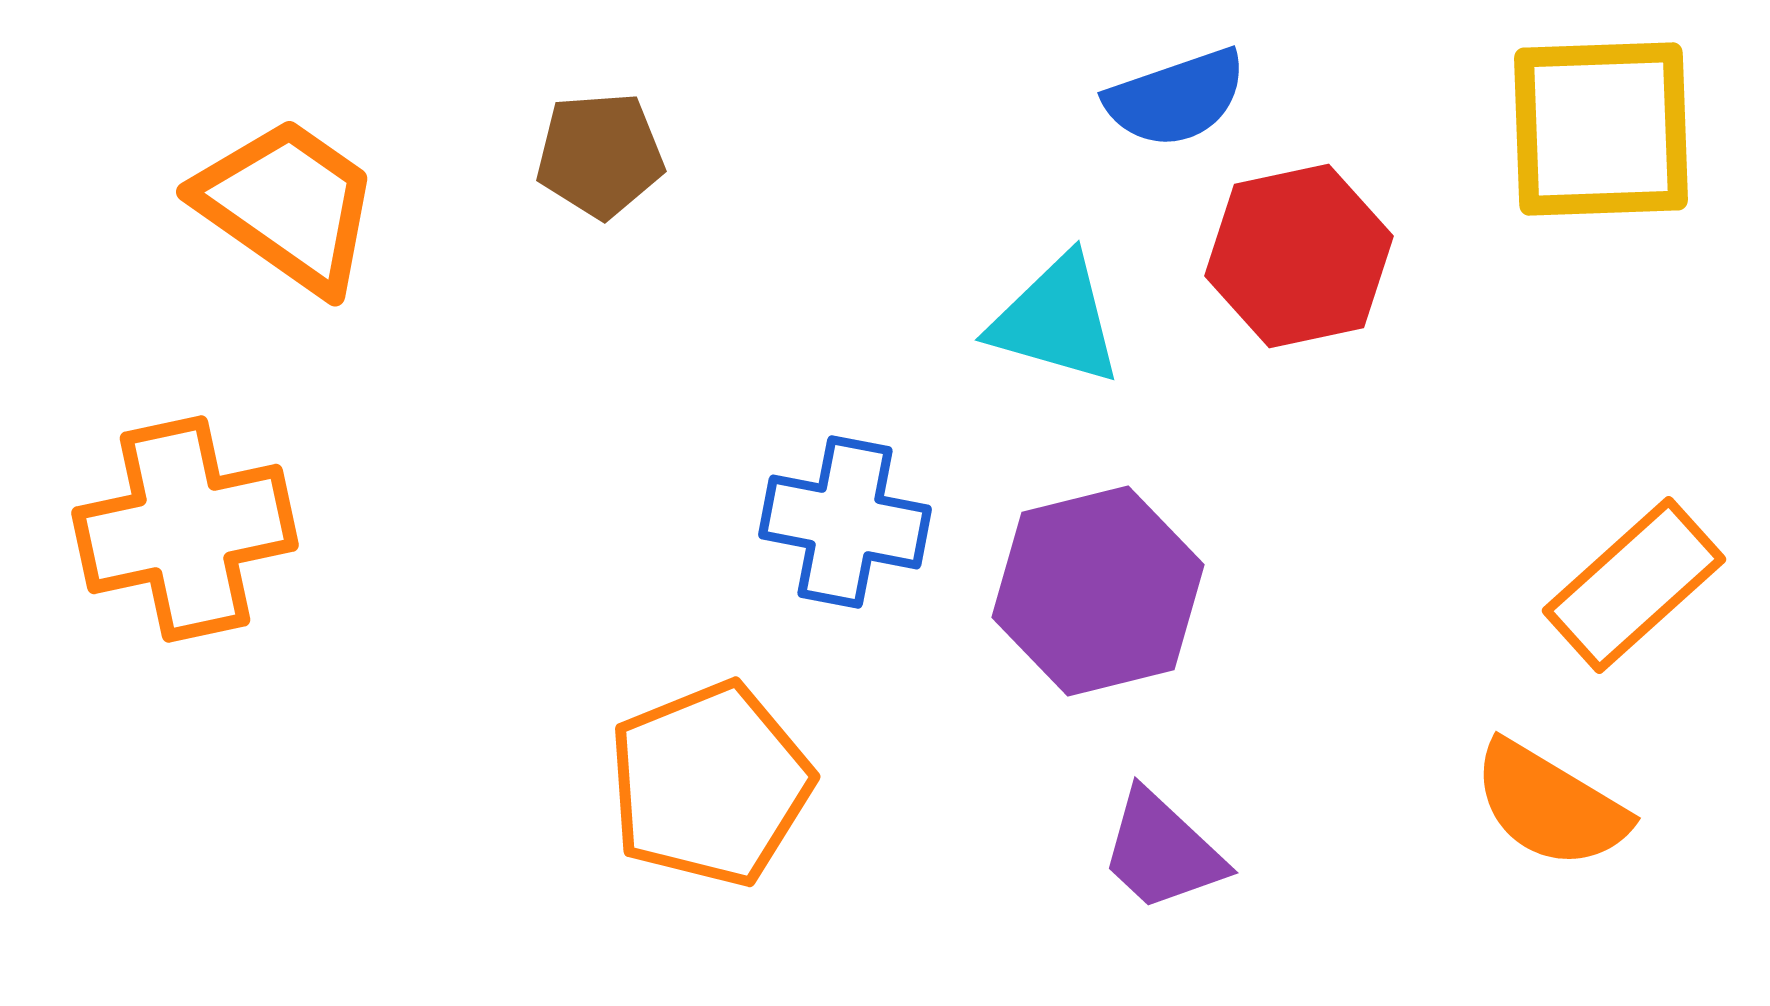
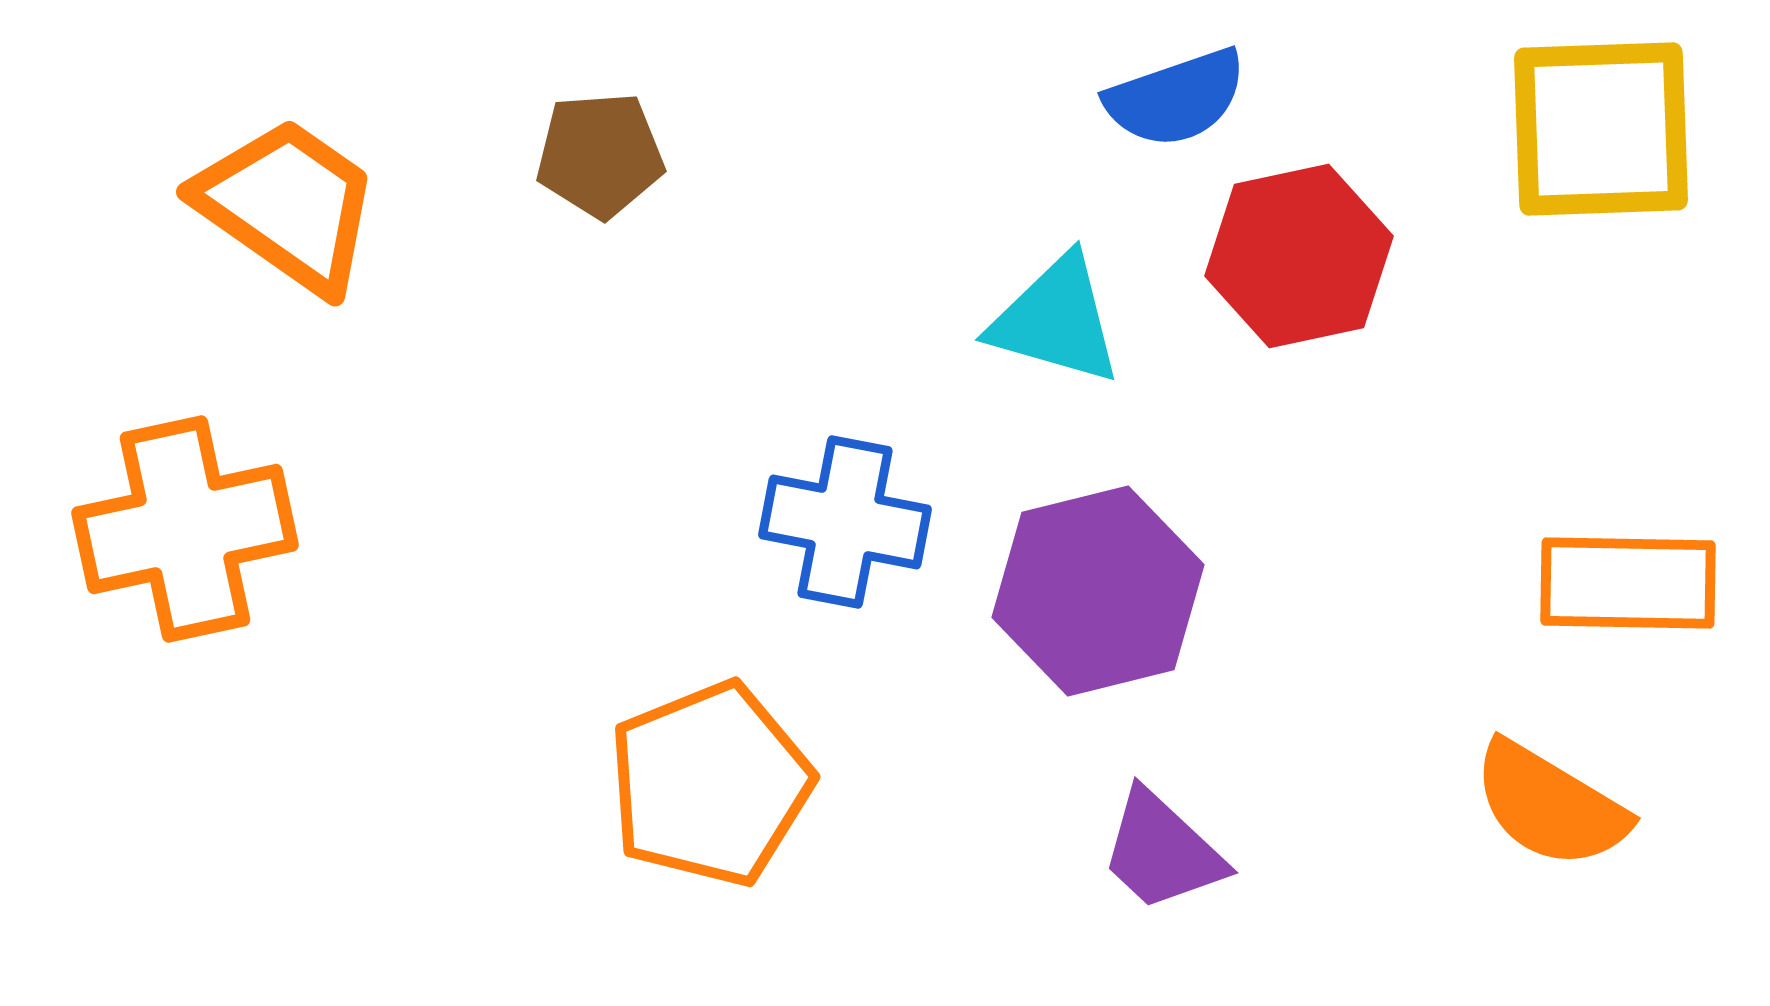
orange rectangle: moved 6 px left, 2 px up; rotated 43 degrees clockwise
